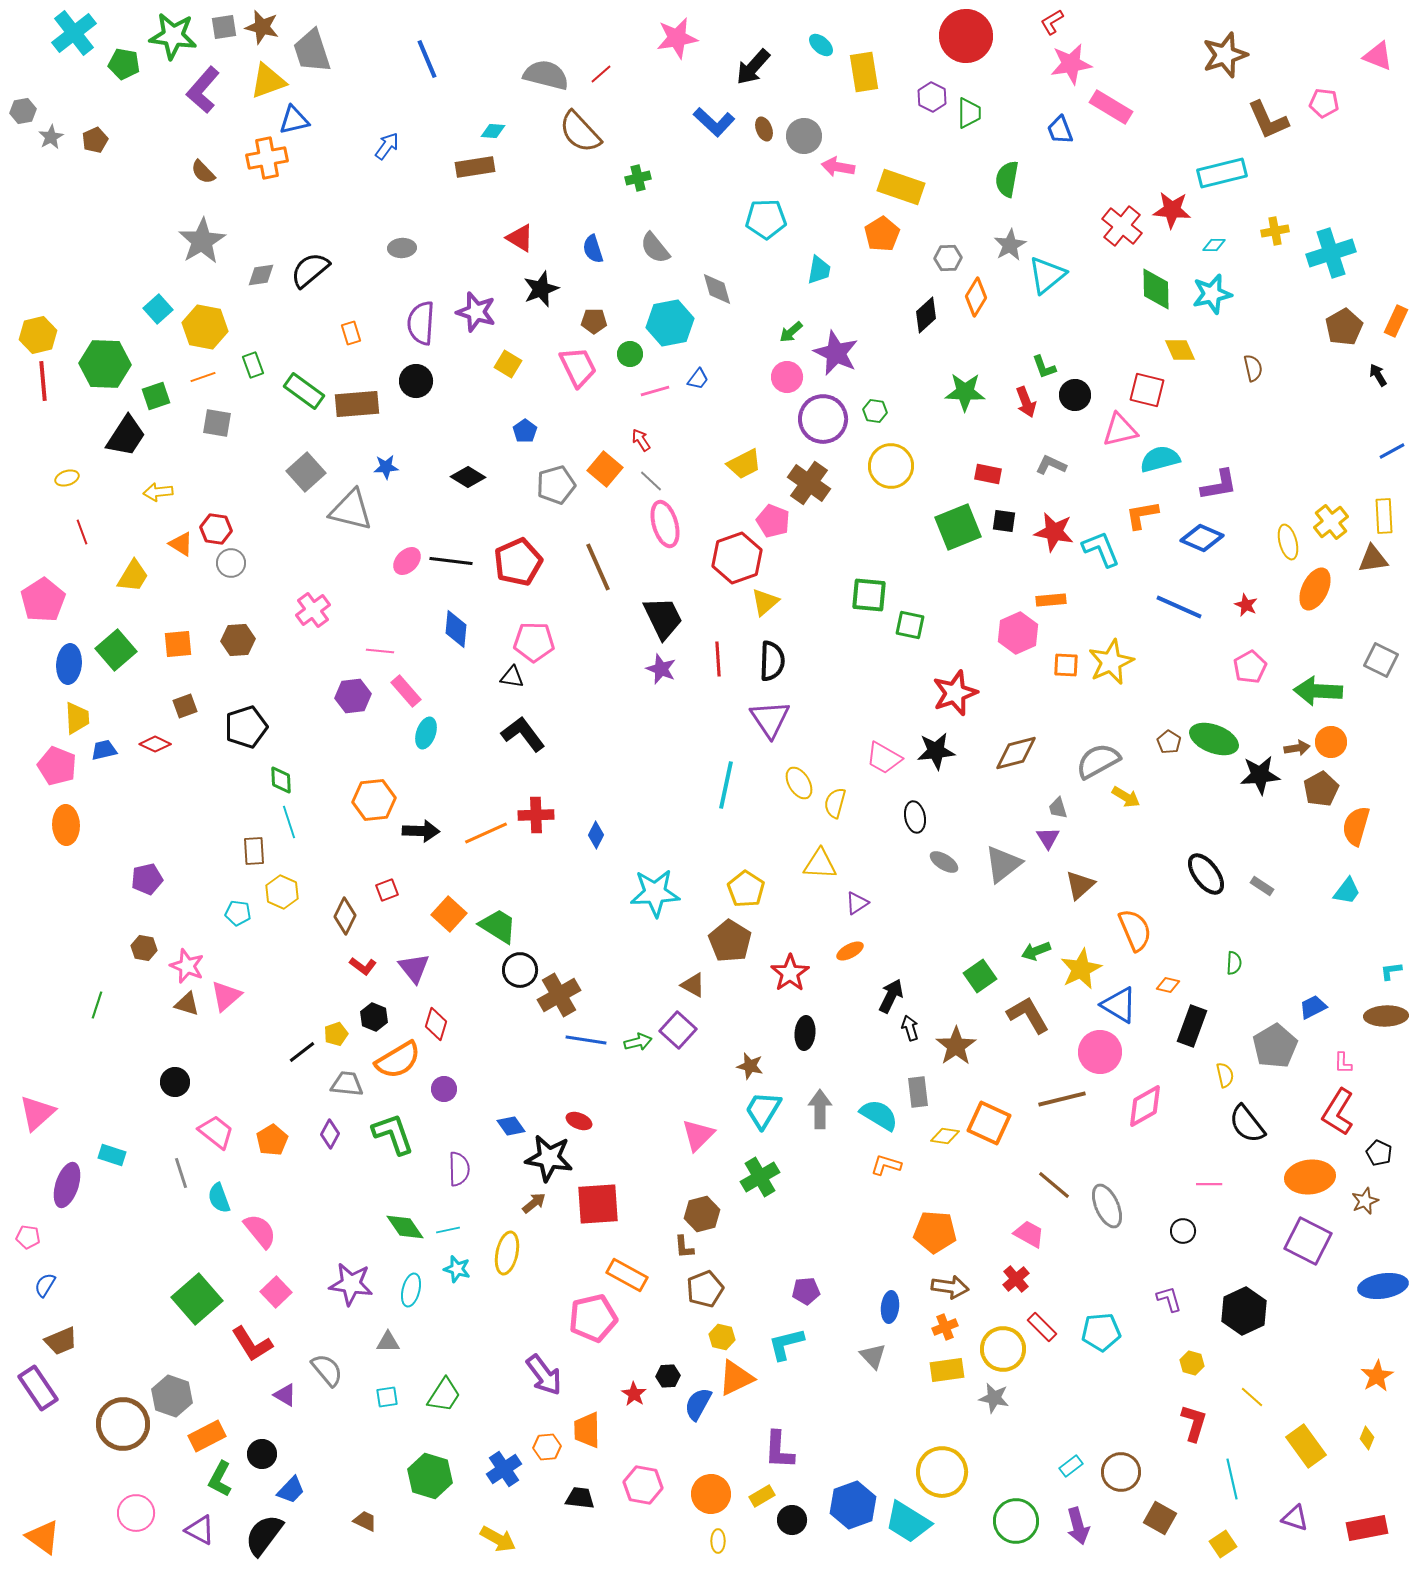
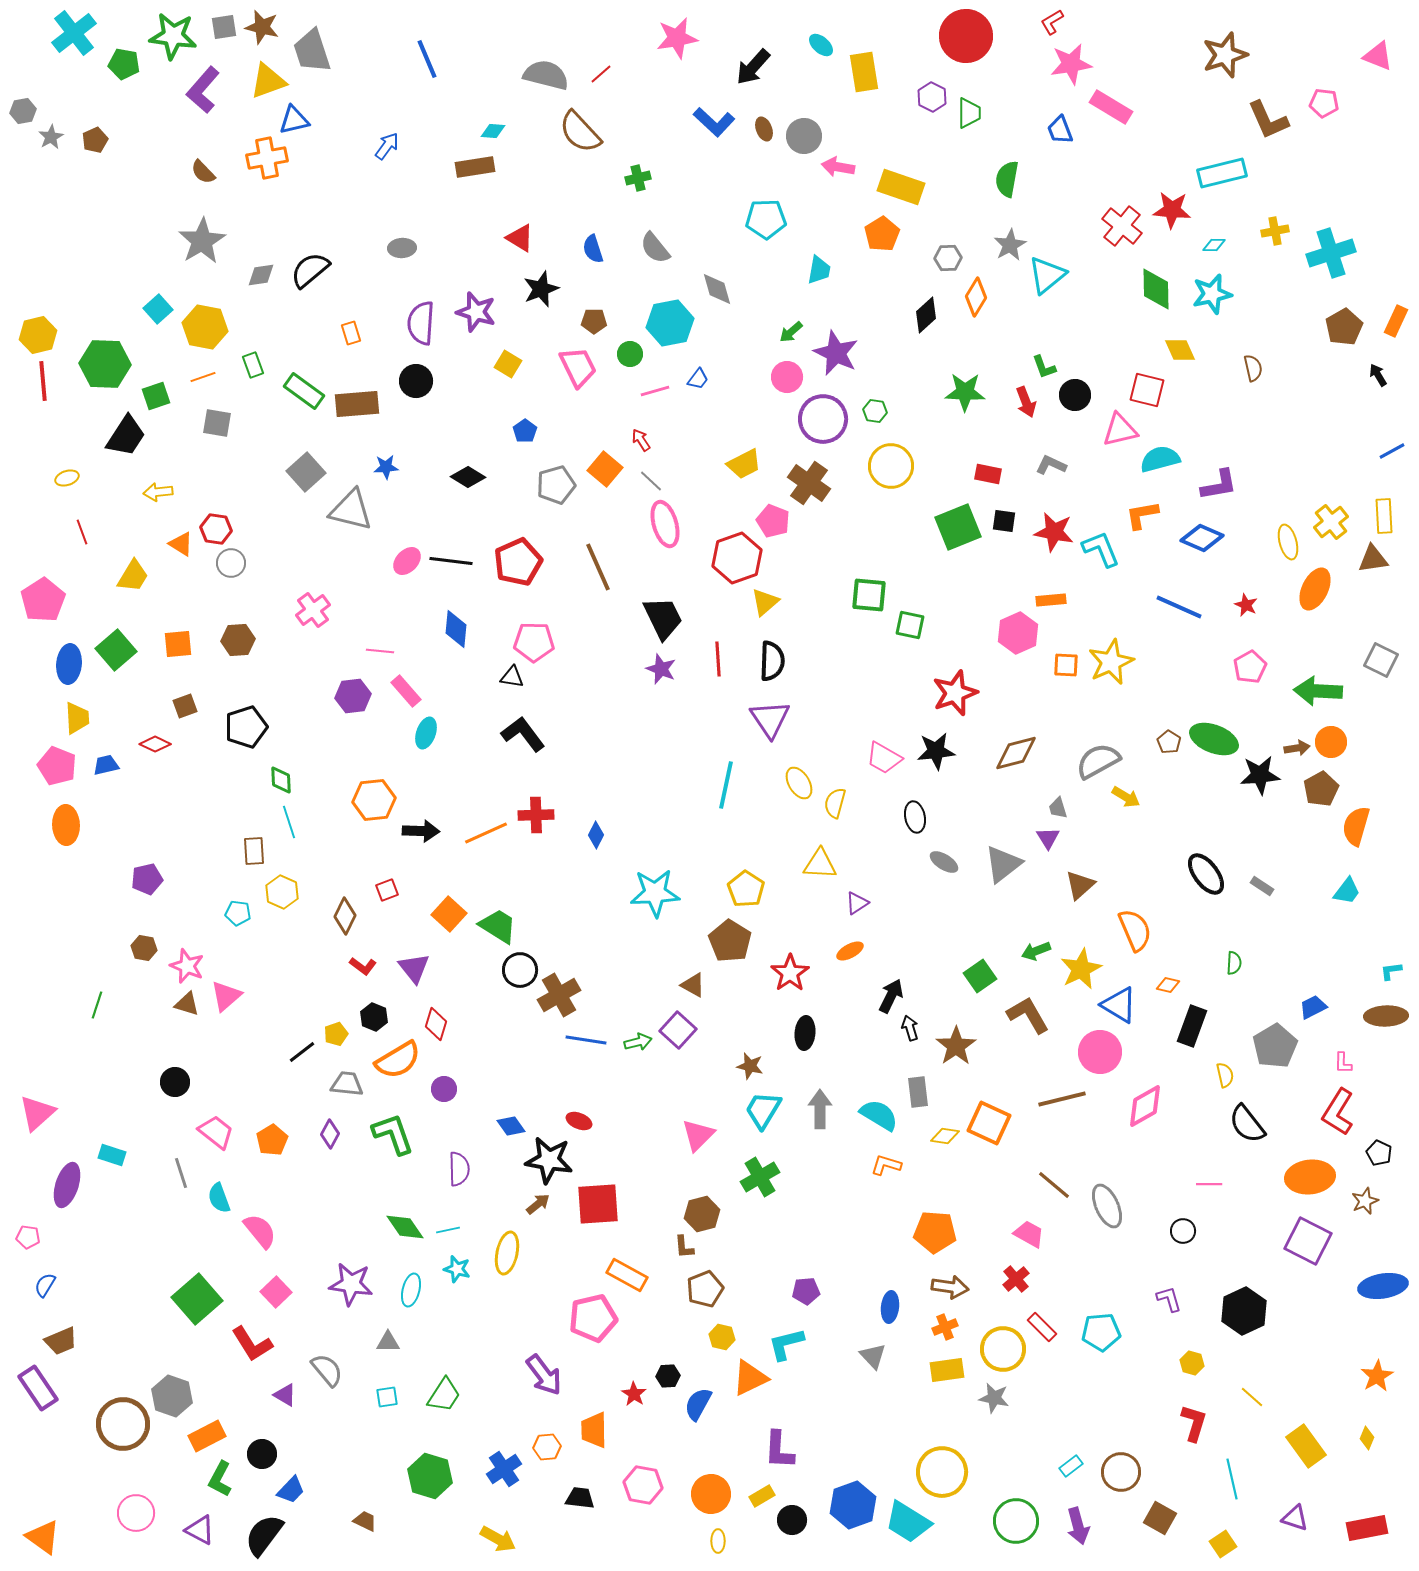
blue trapezoid at (104, 750): moved 2 px right, 15 px down
black star at (549, 1158): moved 2 px down
brown arrow at (534, 1203): moved 4 px right, 1 px down
orange triangle at (736, 1378): moved 14 px right
orange trapezoid at (587, 1430): moved 7 px right
